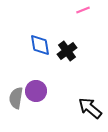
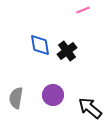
purple circle: moved 17 px right, 4 px down
